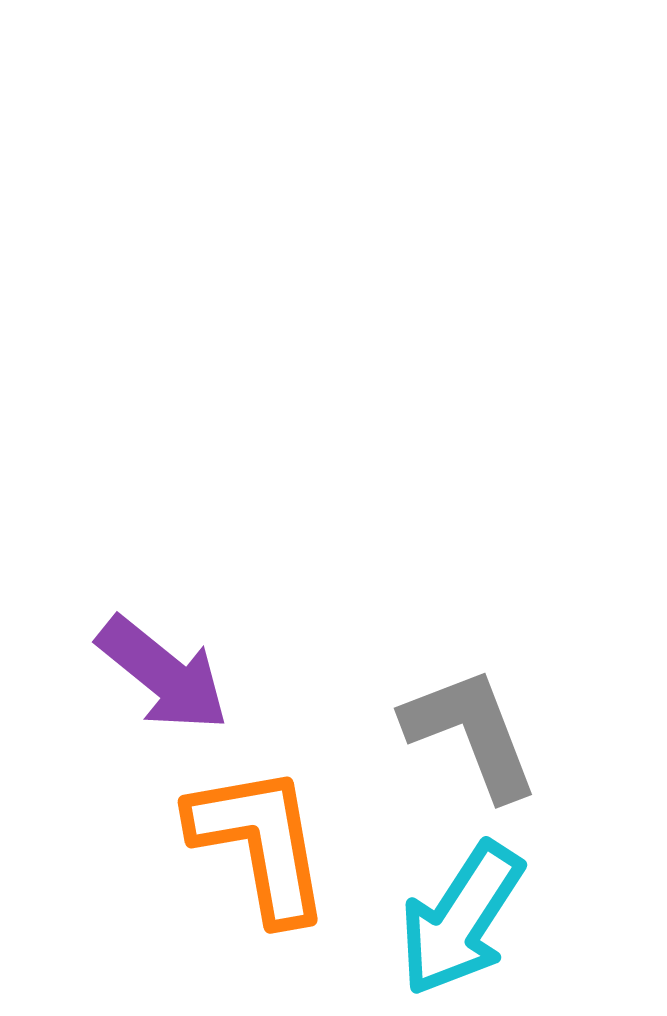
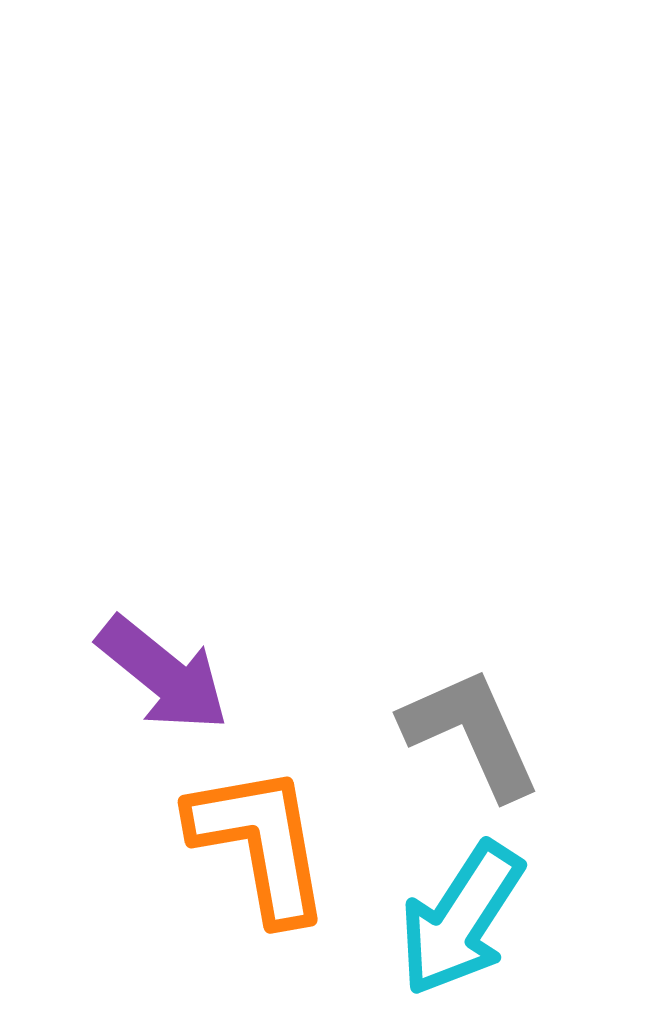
gray L-shape: rotated 3 degrees counterclockwise
